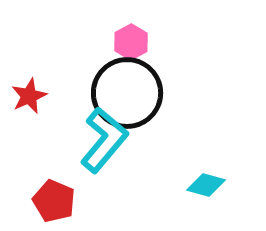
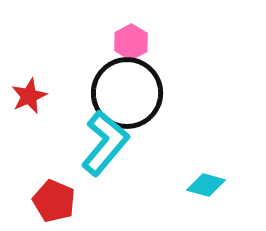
cyan L-shape: moved 1 px right, 3 px down
